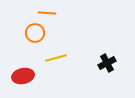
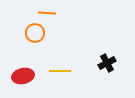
yellow line: moved 4 px right, 13 px down; rotated 15 degrees clockwise
